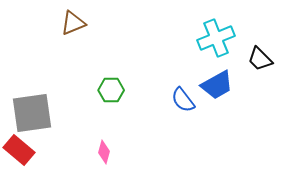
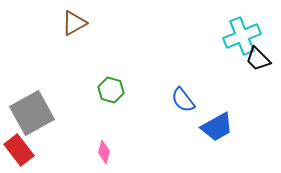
brown triangle: moved 1 px right; rotated 8 degrees counterclockwise
cyan cross: moved 26 px right, 2 px up
black trapezoid: moved 2 px left
blue trapezoid: moved 42 px down
green hexagon: rotated 15 degrees clockwise
gray square: rotated 21 degrees counterclockwise
red rectangle: rotated 12 degrees clockwise
